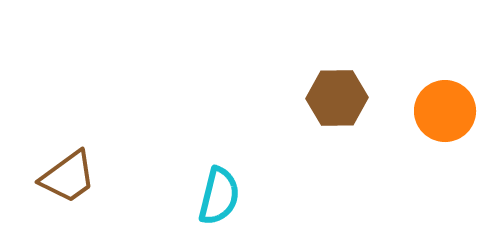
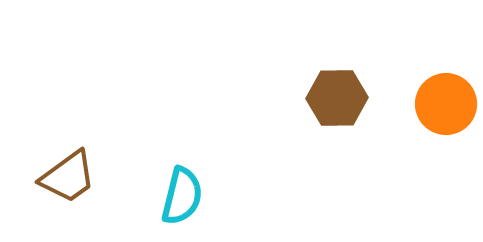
orange circle: moved 1 px right, 7 px up
cyan semicircle: moved 37 px left
